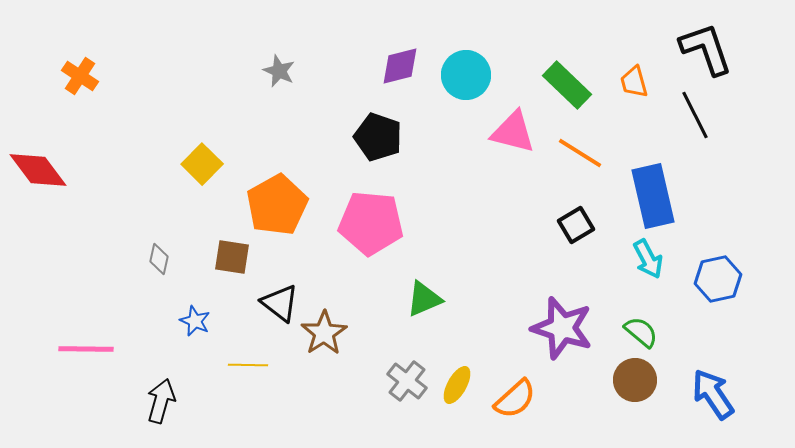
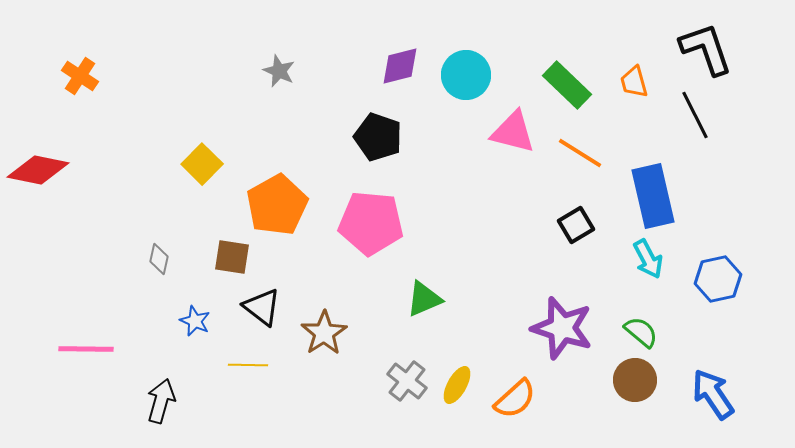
red diamond: rotated 42 degrees counterclockwise
black triangle: moved 18 px left, 4 px down
